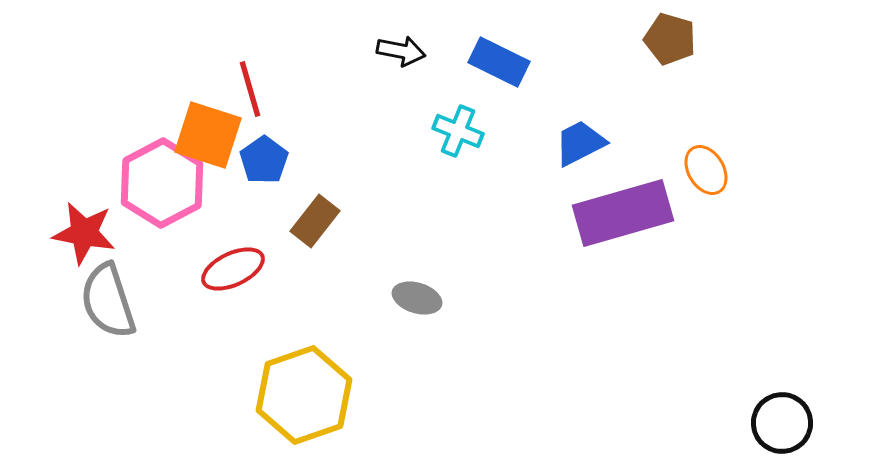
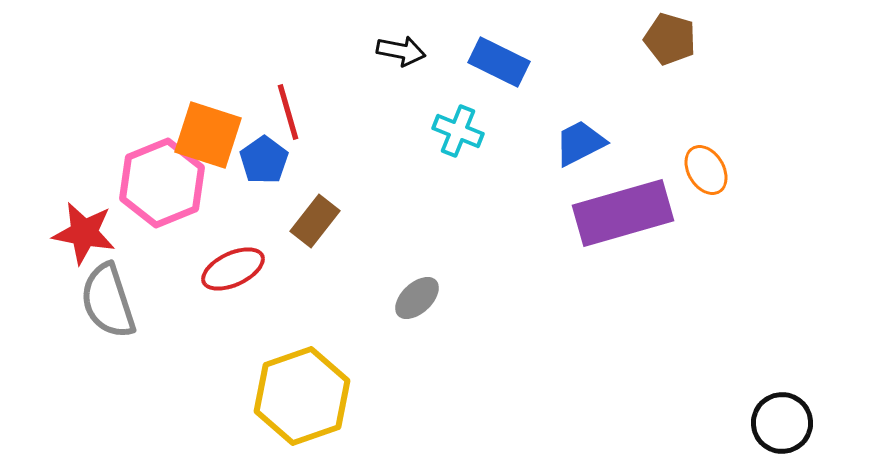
red line: moved 38 px right, 23 px down
pink hexagon: rotated 6 degrees clockwise
gray ellipse: rotated 60 degrees counterclockwise
yellow hexagon: moved 2 px left, 1 px down
